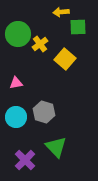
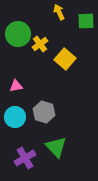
yellow arrow: moved 2 px left; rotated 70 degrees clockwise
green square: moved 8 px right, 6 px up
pink triangle: moved 3 px down
cyan circle: moved 1 px left
purple cross: moved 2 px up; rotated 15 degrees clockwise
